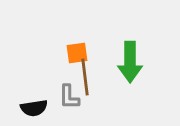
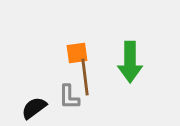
black semicircle: rotated 152 degrees clockwise
